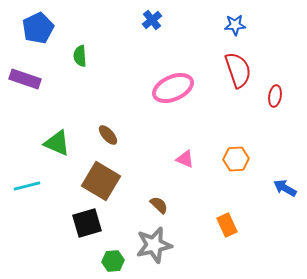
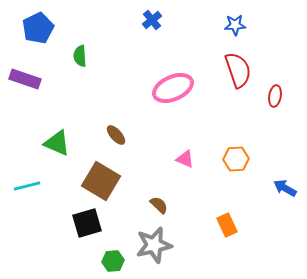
brown ellipse: moved 8 px right
